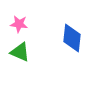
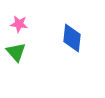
green triangle: moved 4 px left; rotated 25 degrees clockwise
